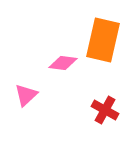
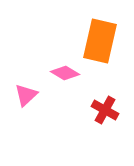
orange rectangle: moved 3 px left, 1 px down
pink diamond: moved 2 px right, 10 px down; rotated 24 degrees clockwise
